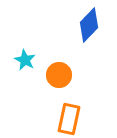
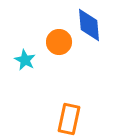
blue diamond: rotated 48 degrees counterclockwise
orange circle: moved 33 px up
